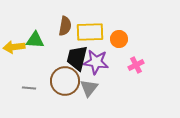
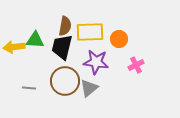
black trapezoid: moved 15 px left, 11 px up
gray triangle: rotated 12 degrees clockwise
